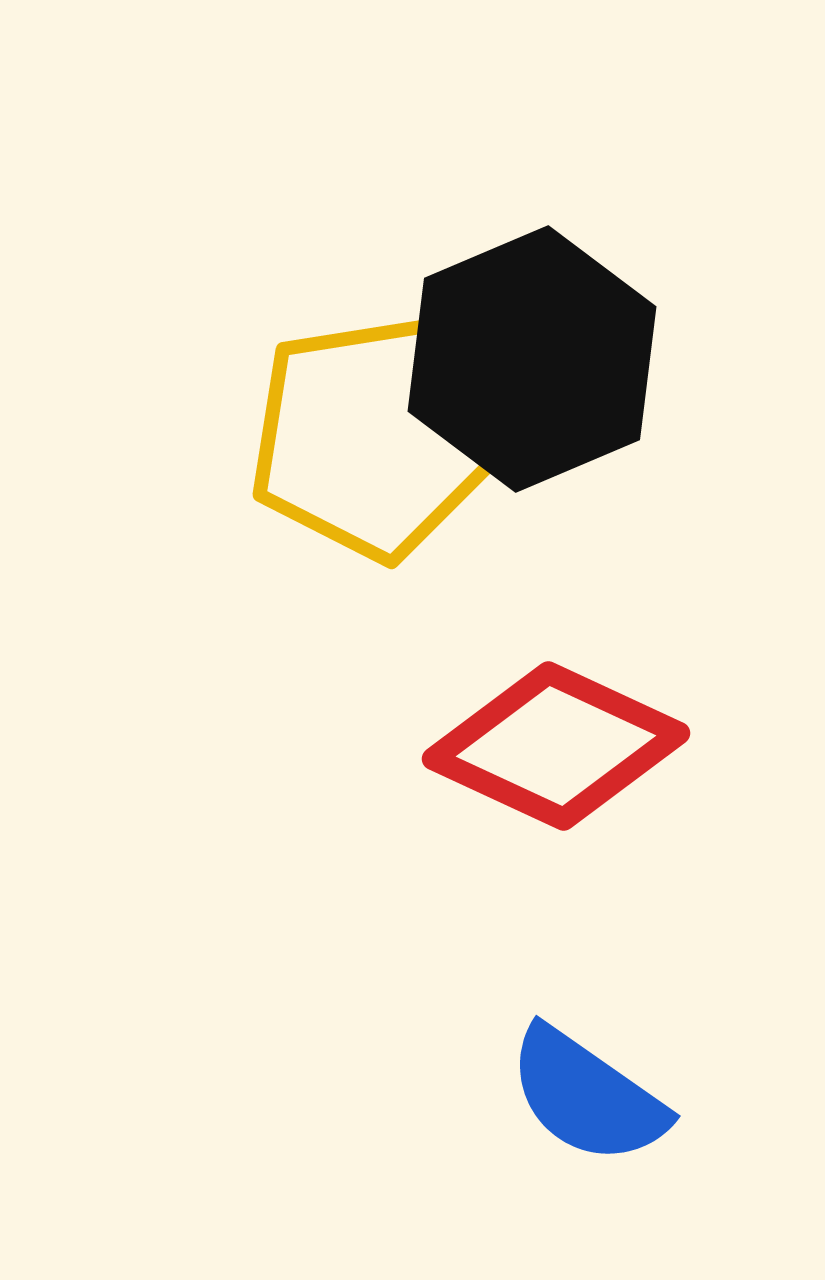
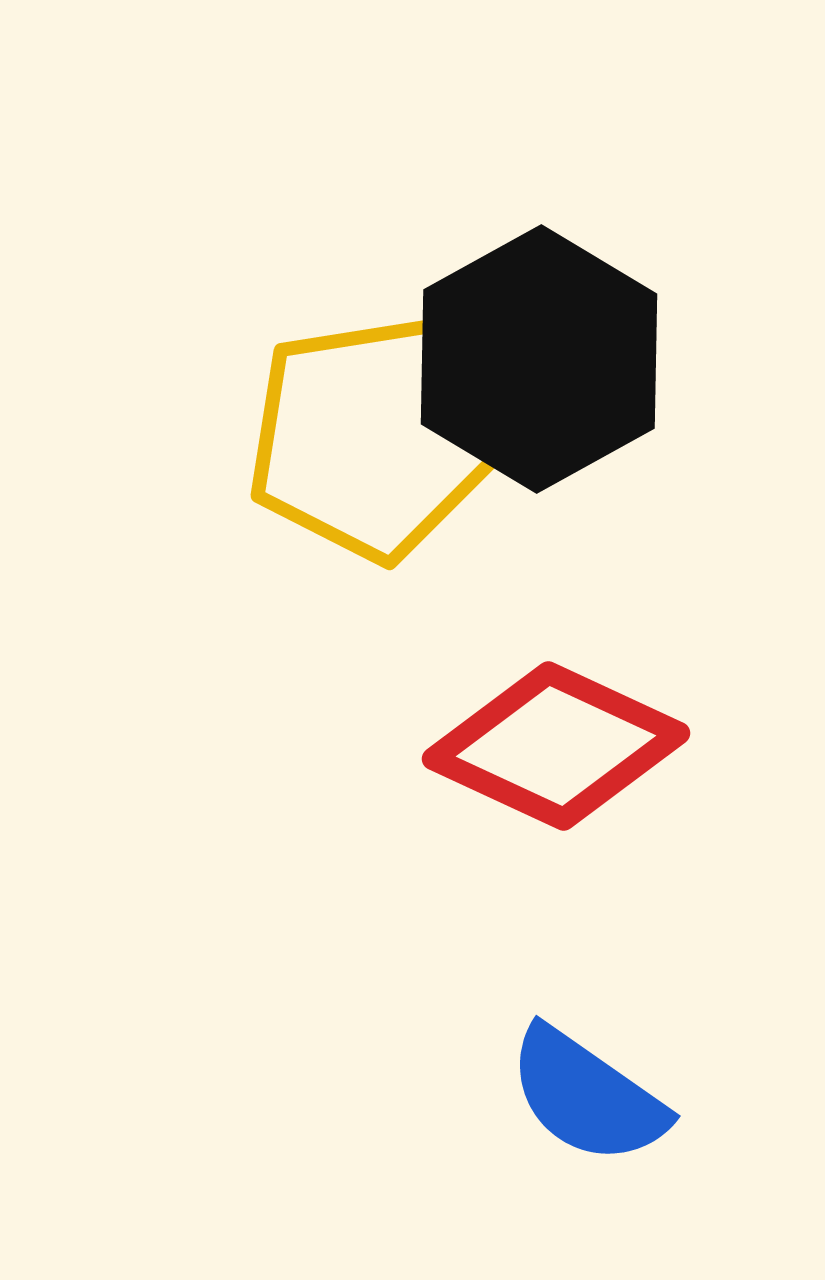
black hexagon: moved 7 px right; rotated 6 degrees counterclockwise
yellow pentagon: moved 2 px left, 1 px down
